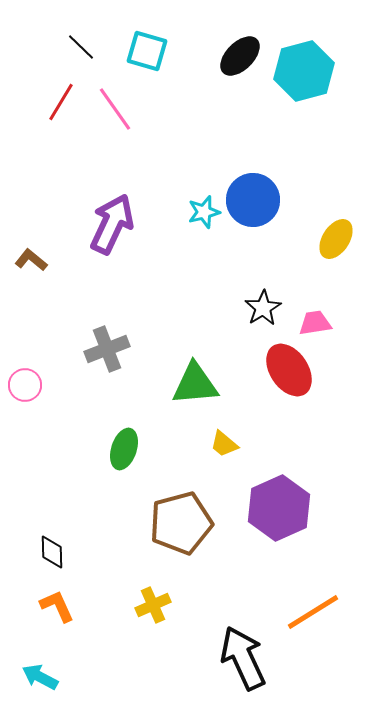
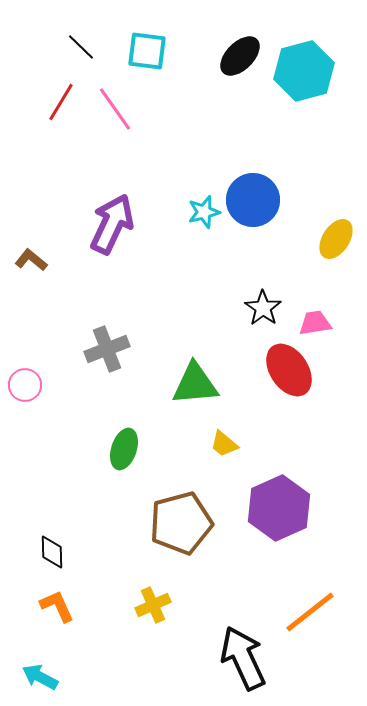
cyan square: rotated 9 degrees counterclockwise
black star: rotated 6 degrees counterclockwise
orange line: moved 3 px left; rotated 6 degrees counterclockwise
